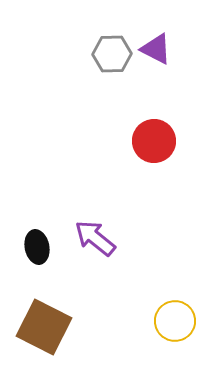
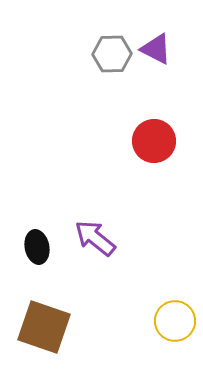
brown square: rotated 8 degrees counterclockwise
